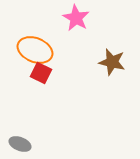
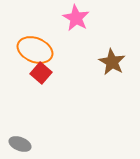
brown star: rotated 16 degrees clockwise
red square: rotated 15 degrees clockwise
